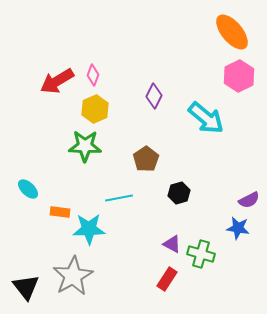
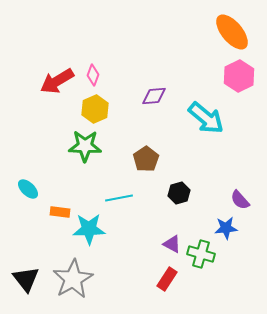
purple diamond: rotated 60 degrees clockwise
purple semicircle: moved 9 px left; rotated 75 degrees clockwise
blue star: moved 12 px left; rotated 15 degrees counterclockwise
gray star: moved 3 px down
black triangle: moved 8 px up
